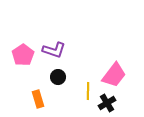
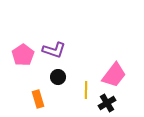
yellow line: moved 2 px left, 1 px up
